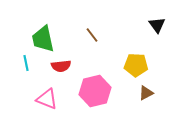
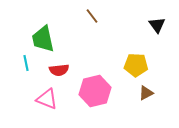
brown line: moved 19 px up
red semicircle: moved 2 px left, 4 px down
